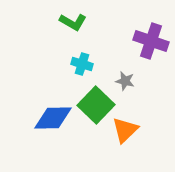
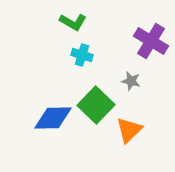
purple cross: rotated 12 degrees clockwise
cyan cross: moved 9 px up
gray star: moved 6 px right
orange triangle: moved 4 px right
